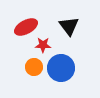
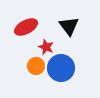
red star: moved 3 px right, 2 px down; rotated 21 degrees clockwise
orange circle: moved 2 px right, 1 px up
